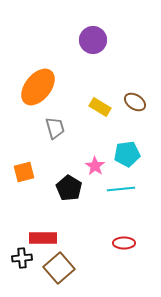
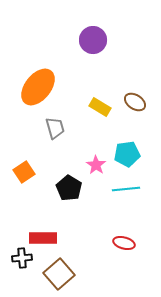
pink star: moved 1 px right, 1 px up
orange square: rotated 20 degrees counterclockwise
cyan line: moved 5 px right
red ellipse: rotated 15 degrees clockwise
brown square: moved 6 px down
